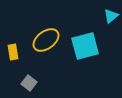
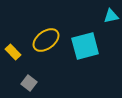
cyan triangle: rotated 28 degrees clockwise
yellow rectangle: rotated 35 degrees counterclockwise
